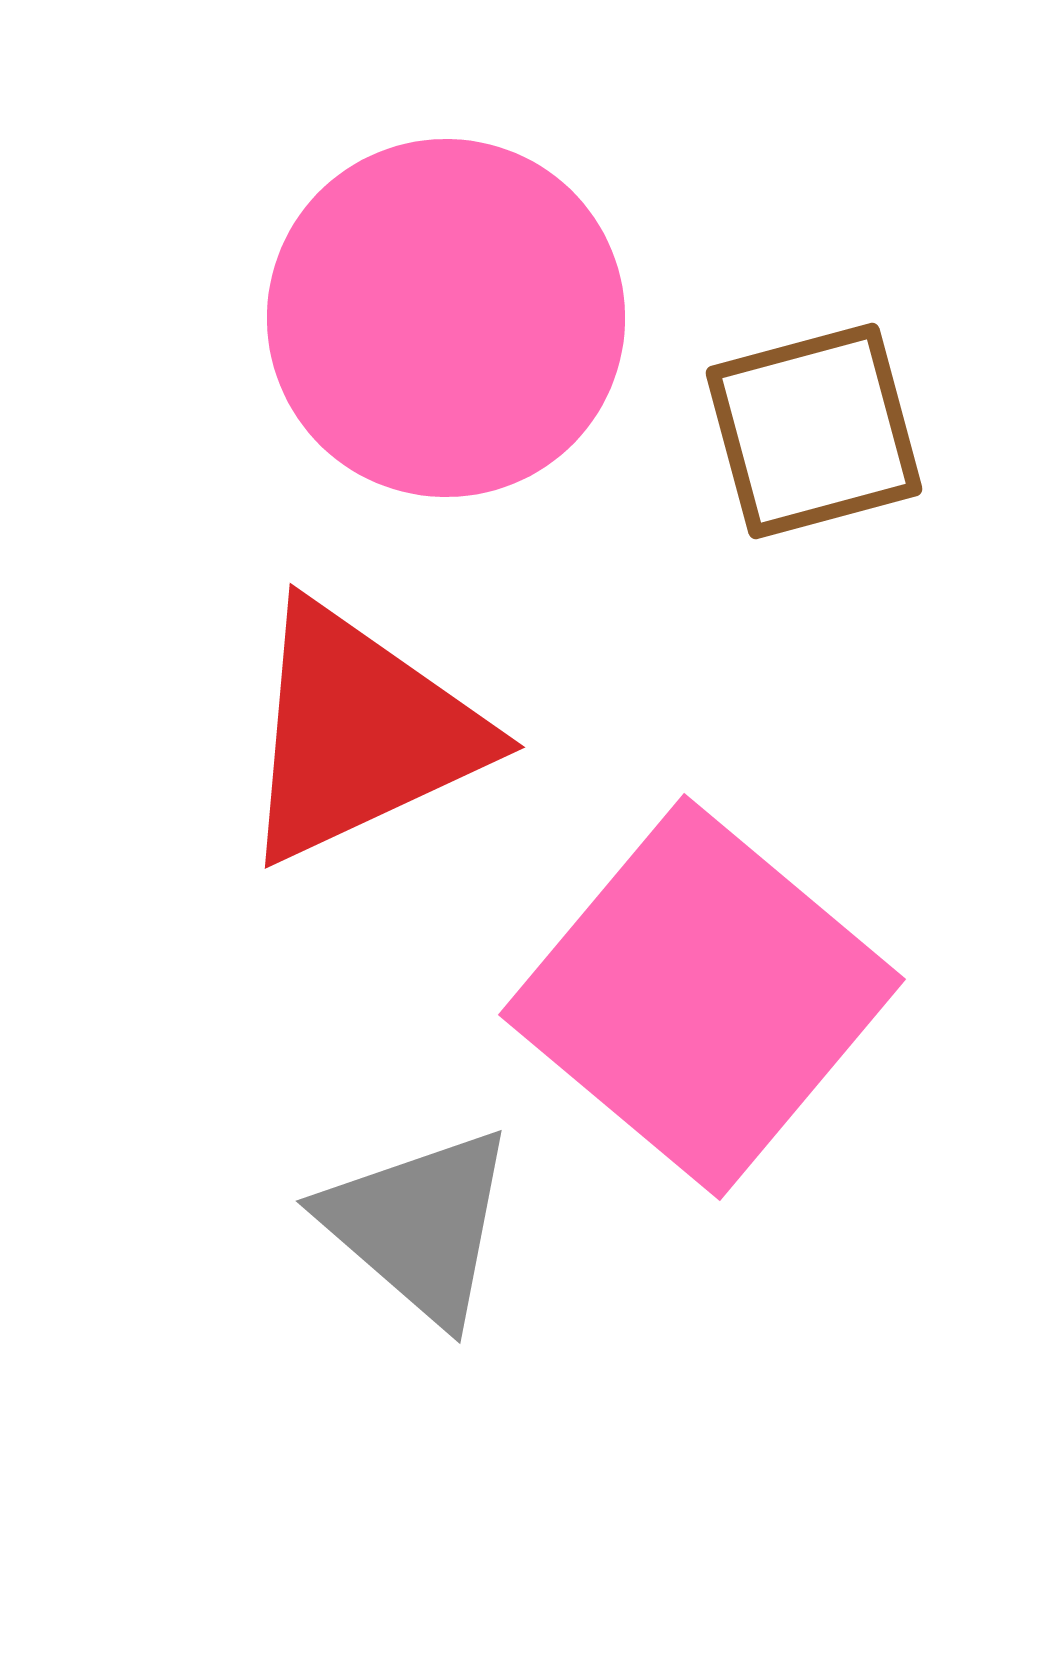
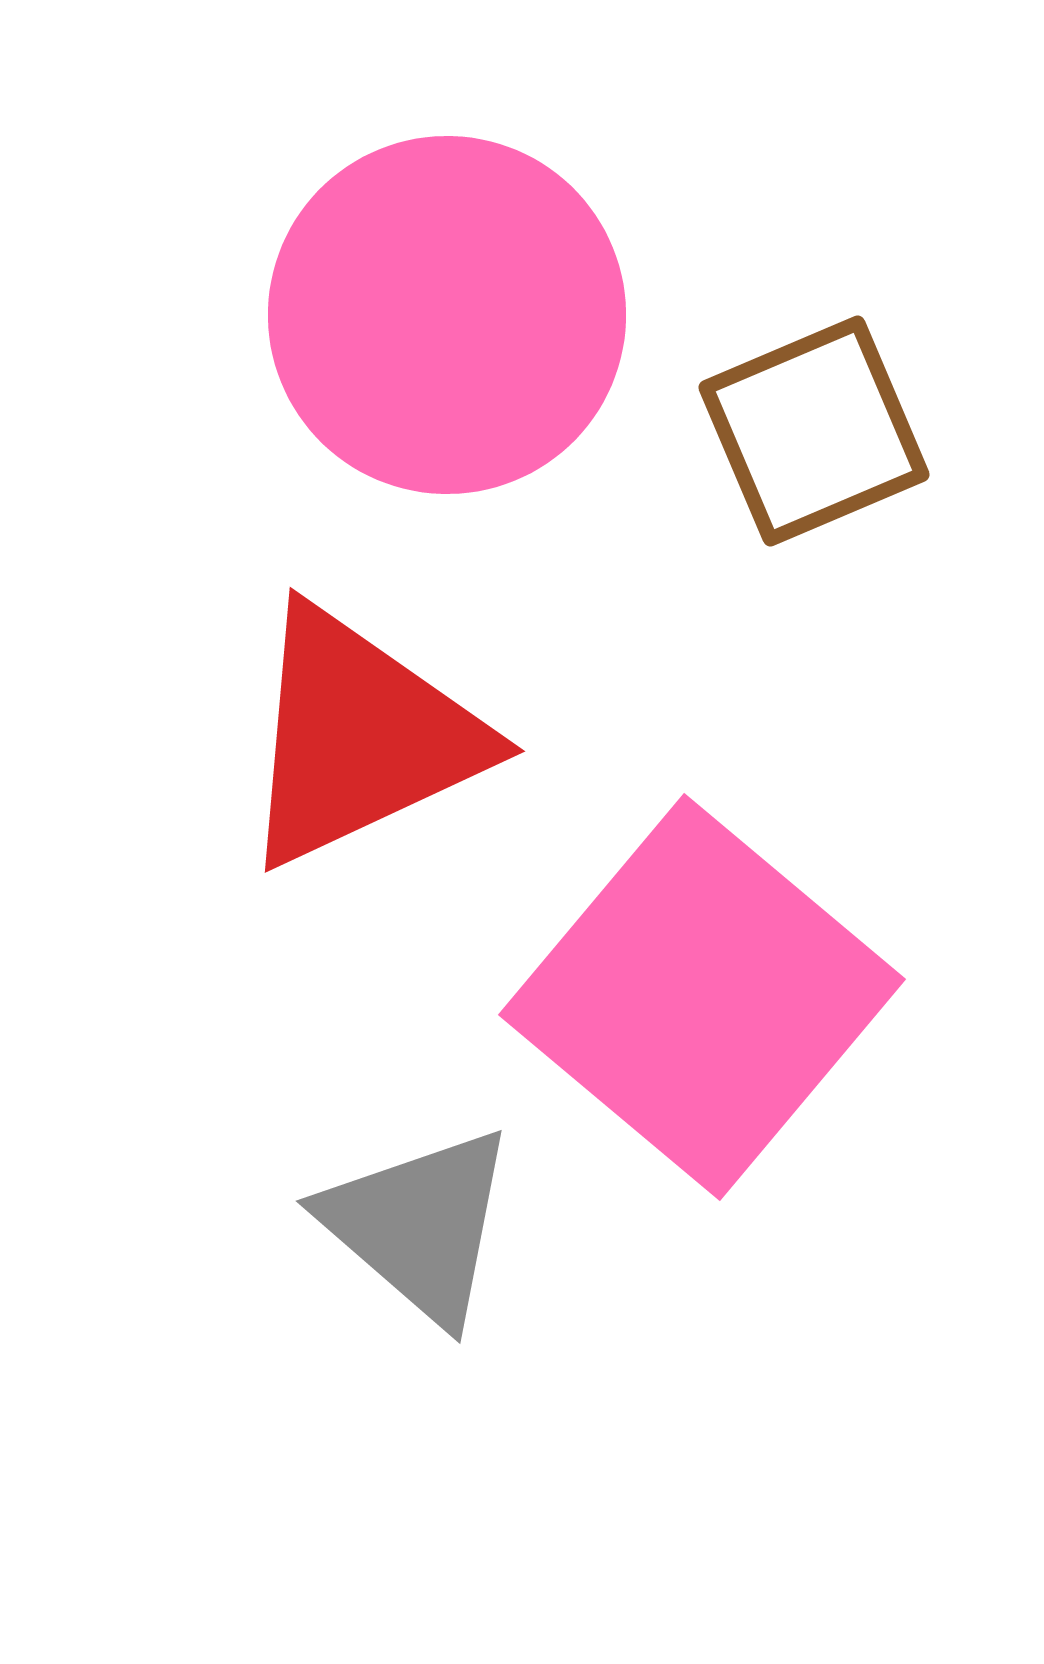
pink circle: moved 1 px right, 3 px up
brown square: rotated 8 degrees counterclockwise
red triangle: moved 4 px down
